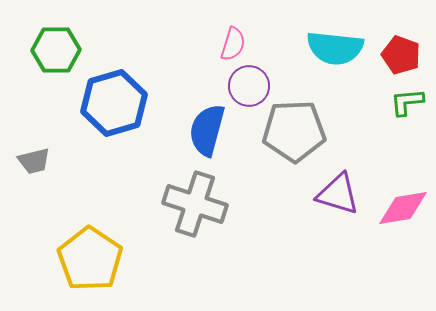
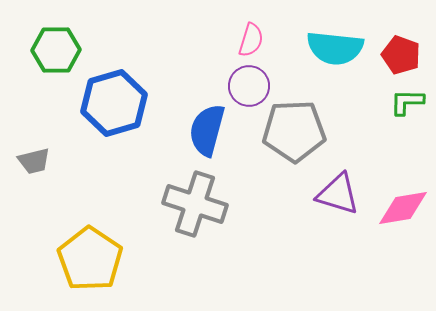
pink semicircle: moved 18 px right, 4 px up
green L-shape: rotated 6 degrees clockwise
